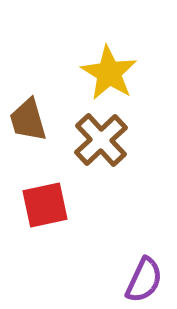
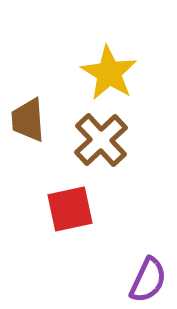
brown trapezoid: rotated 12 degrees clockwise
red square: moved 25 px right, 4 px down
purple semicircle: moved 4 px right
